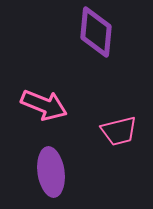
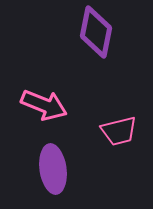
purple diamond: rotated 6 degrees clockwise
purple ellipse: moved 2 px right, 3 px up
